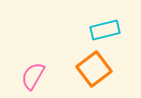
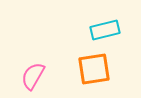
orange square: rotated 28 degrees clockwise
